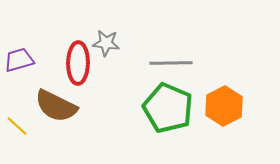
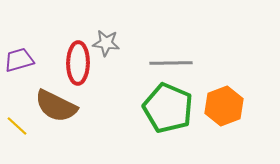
orange hexagon: rotated 6 degrees clockwise
